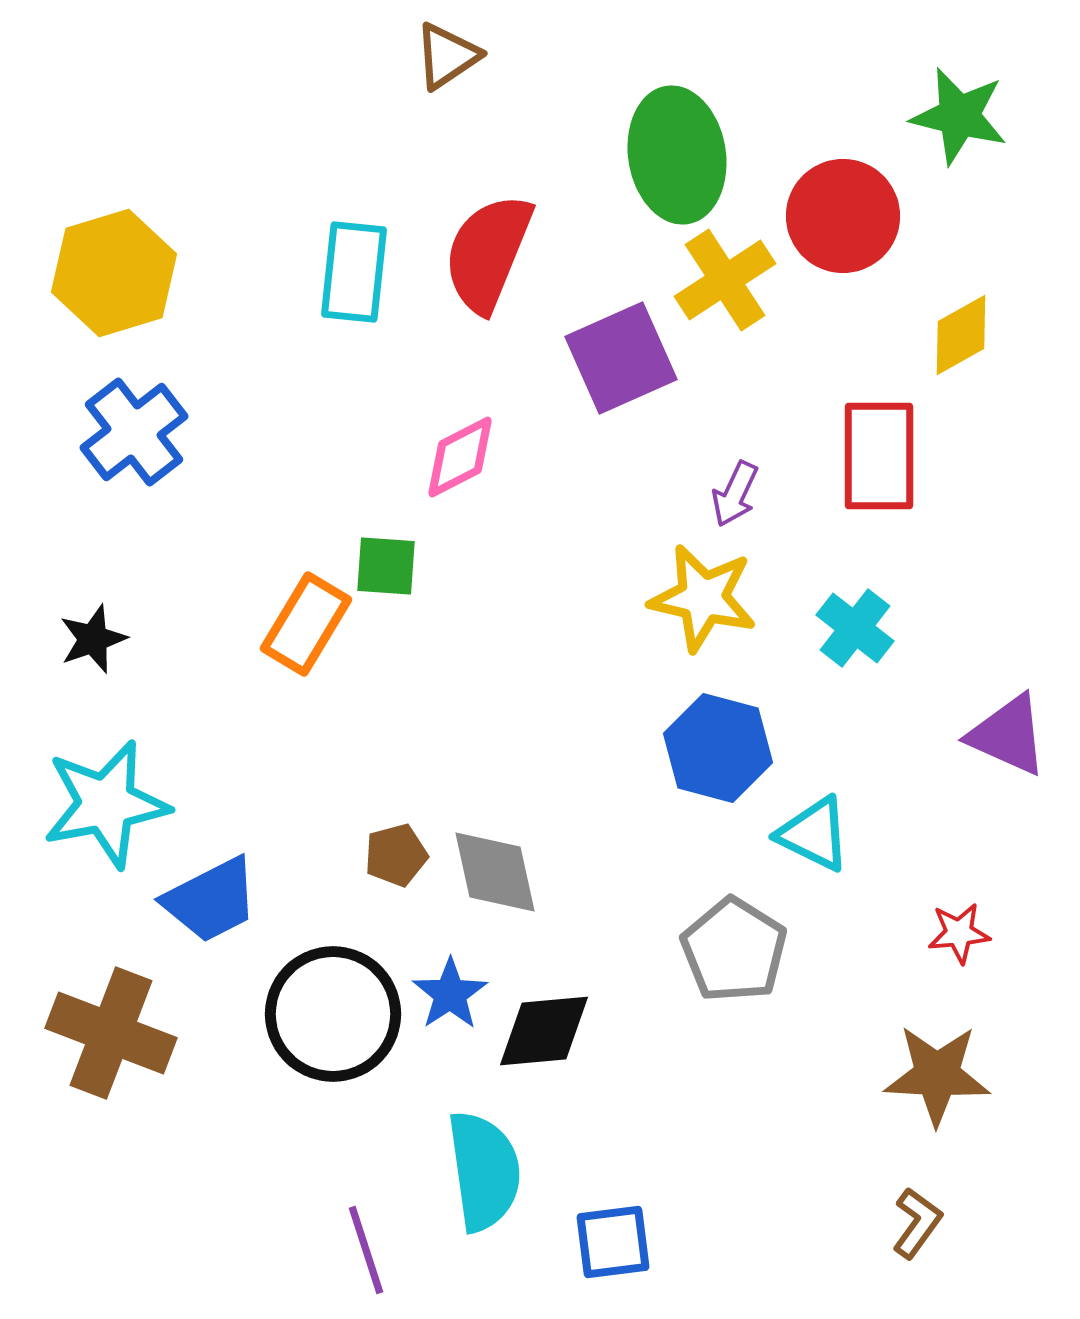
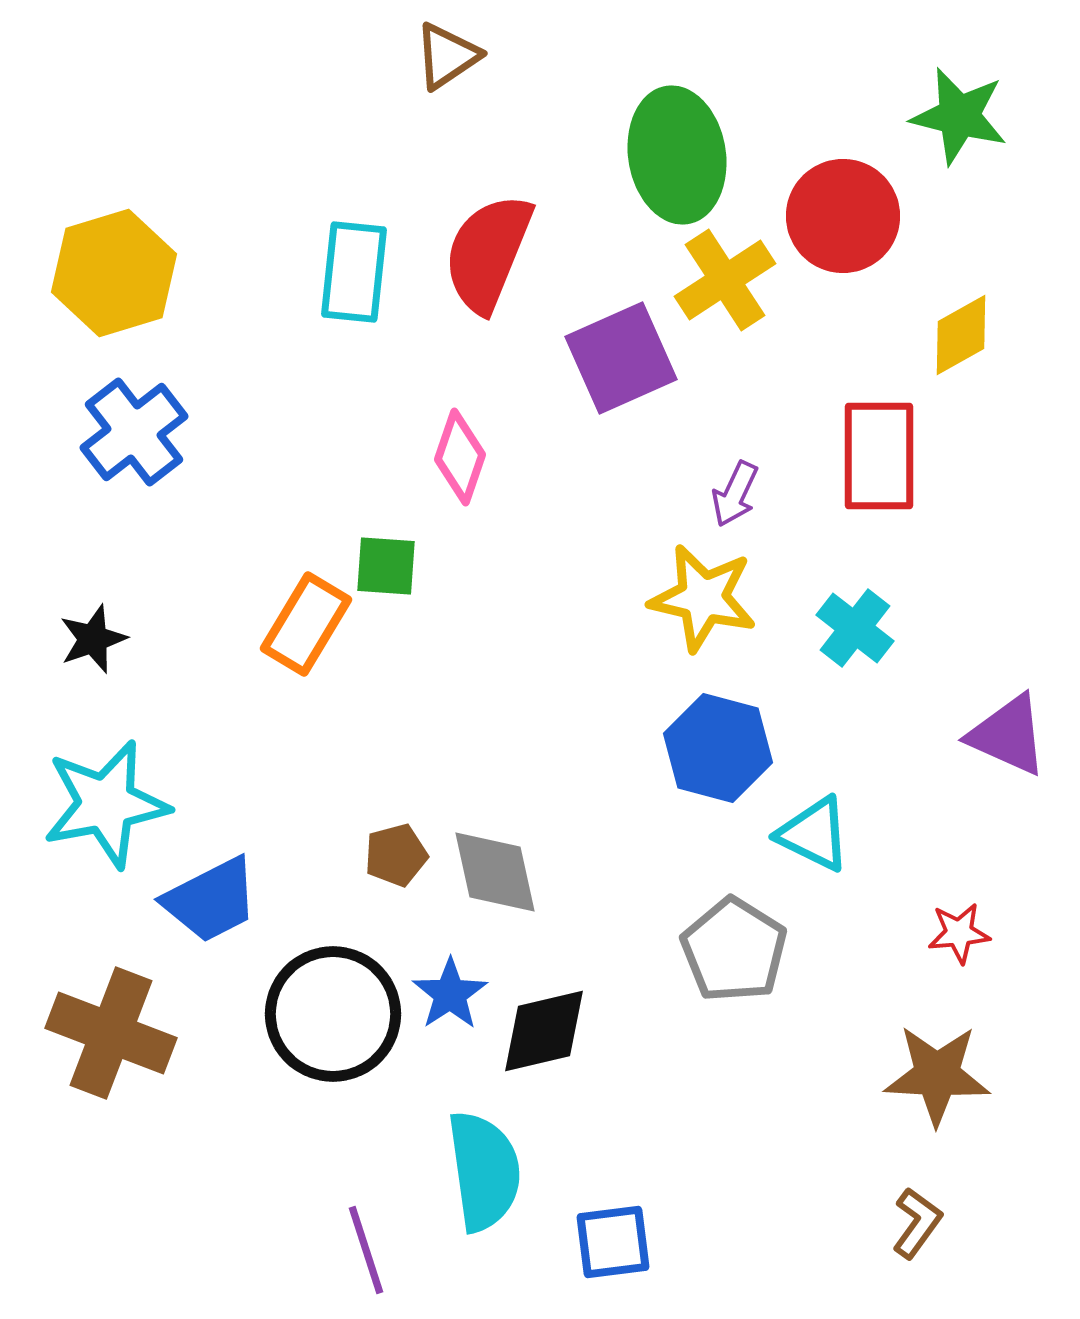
pink diamond: rotated 44 degrees counterclockwise
black diamond: rotated 8 degrees counterclockwise
